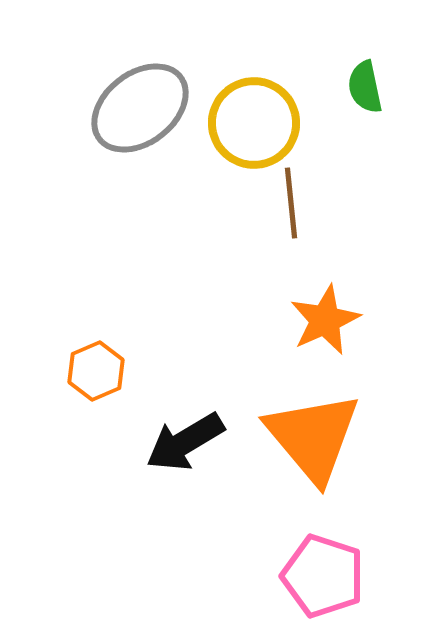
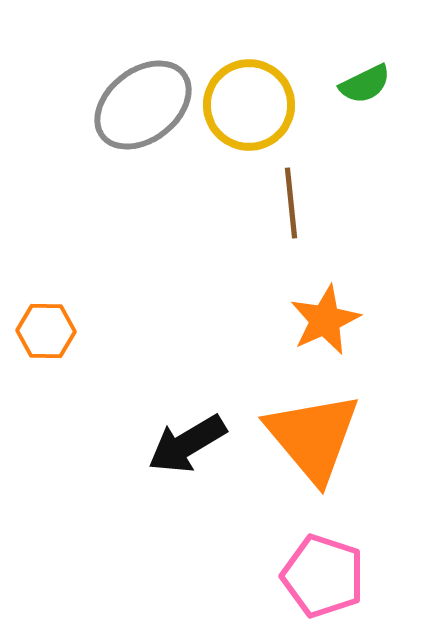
green semicircle: moved 3 px up; rotated 104 degrees counterclockwise
gray ellipse: moved 3 px right, 3 px up
yellow circle: moved 5 px left, 18 px up
orange hexagon: moved 50 px left, 40 px up; rotated 24 degrees clockwise
black arrow: moved 2 px right, 2 px down
